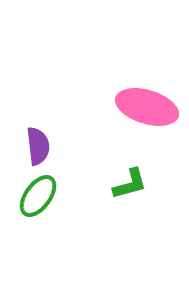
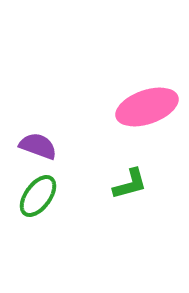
pink ellipse: rotated 36 degrees counterclockwise
purple semicircle: rotated 63 degrees counterclockwise
